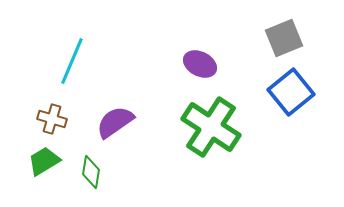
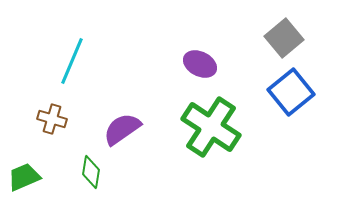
gray square: rotated 18 degrees counterclockwise
purple semicircle: moved 7 px right, 7 px down
green trapezoid: moved 20 px left, 16 px down; rotated 8 degrees clockwise
